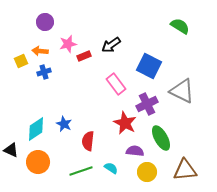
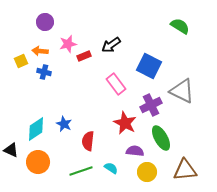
blue cross: rotated 32 degrees clockwise
purple cross: moved 4 px right, 1 px down
